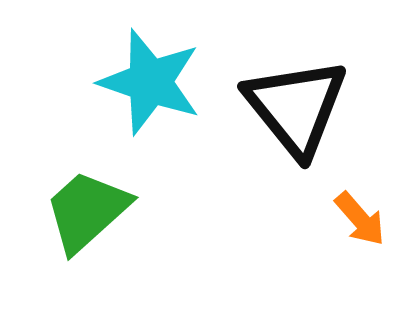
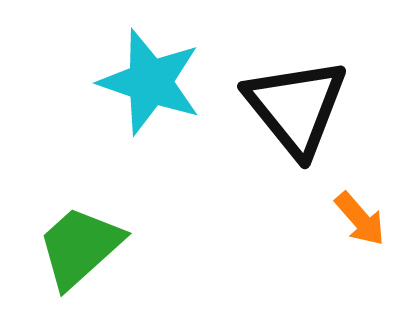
green trapezoid: moved 7 px left, 36 px down
